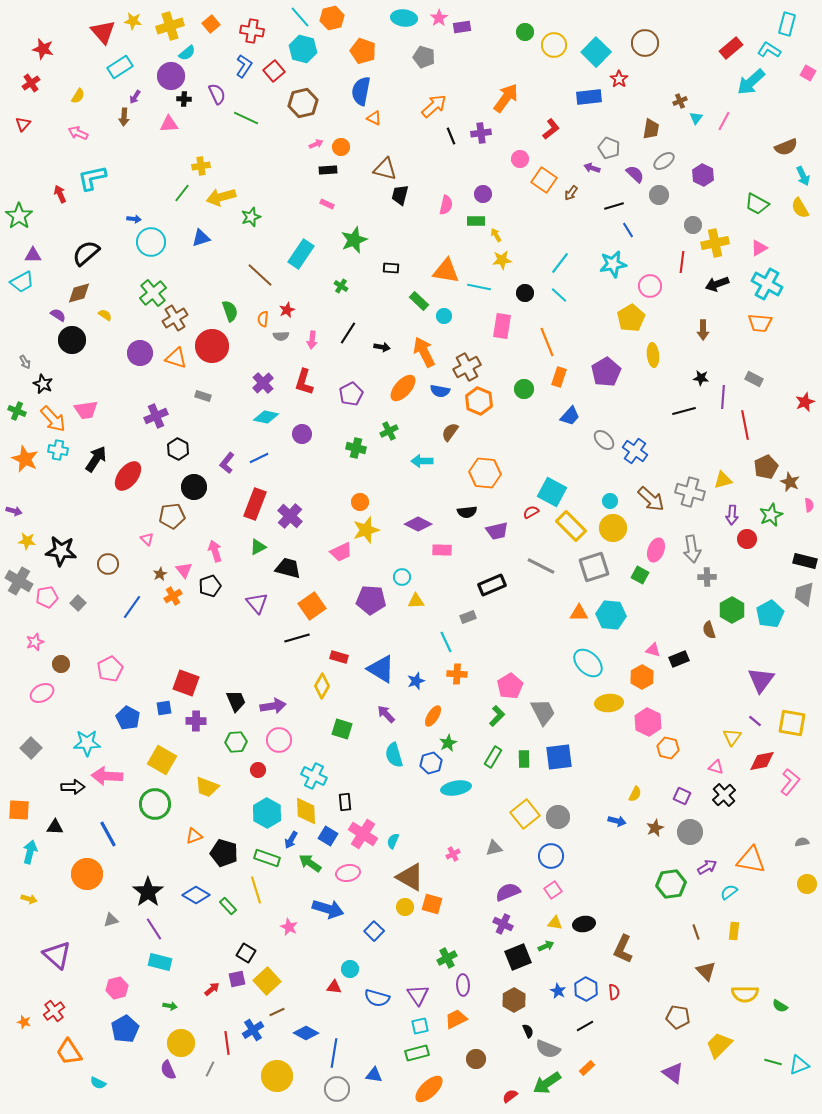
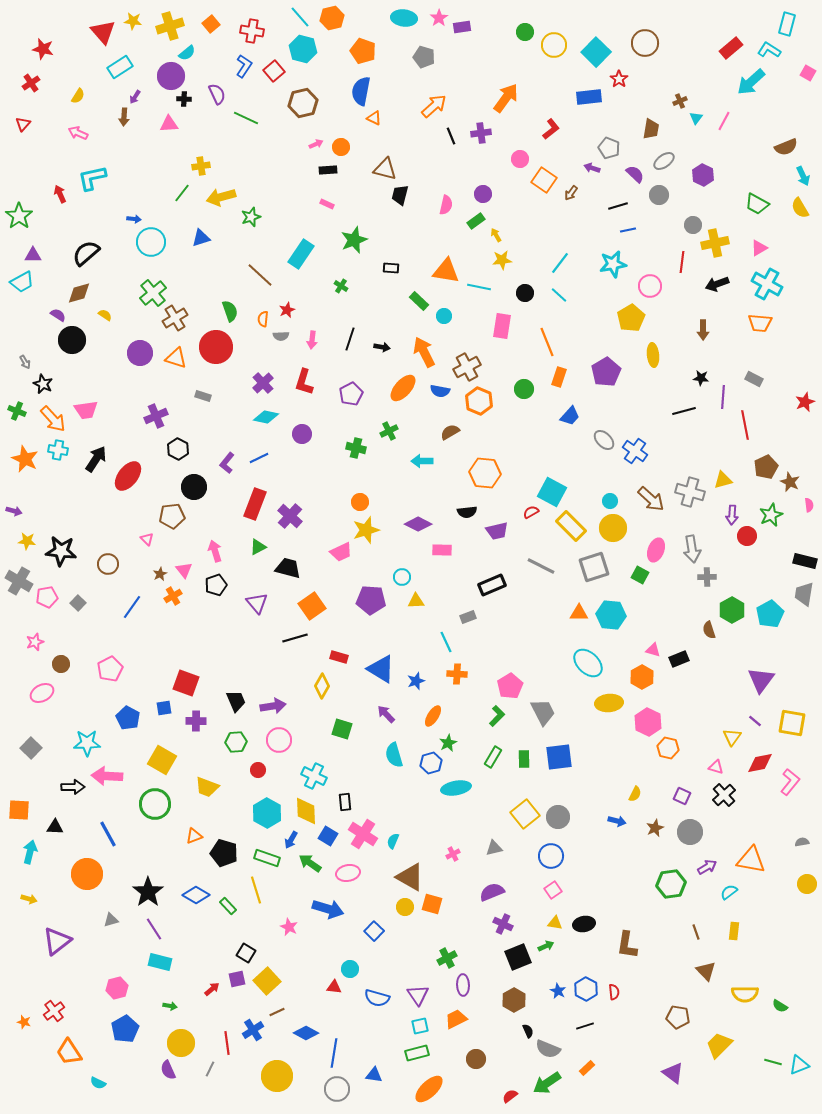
black line at (614, 206): moved 4 px right
green rectangle at (476, 221): rotated 36 degrees counterclockwise
blue line at (628, 230): rotated 70 degrees counterclockwise
black line at (348, 333): moved 2 px right, 6 px down; rotated 15 degrees counterclockwise
red circle at (212, 346): moved 4 px right, 1 px down
brown semicircle at (450, 432): rotated 24 degrees clockwise
red circle at (747, 539): moved 3 px up
black pentagon at (210, 586): moved 6 px right, 1 px up
black line at (297, 638): moved 2 px left
red diamond at (762, 761): moved 2 px left, 2 px down
purple semicircle at (508, 892): moved 16 px left
brown L-shape at (623, 949): moved 4 px right, 4 px up; rotated 16 degrees counterclockwise
purple triangle at (57, 955): moved 14 px up; rotated 40 degrees clockwise
black line at (585, 1026): rotated 12 degrees clockwise
